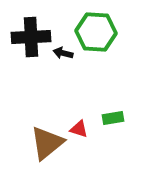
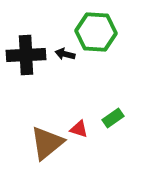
black cross: moved 5 px left, 18 px down
black arrow: moved 2 px right, 1 px down
green rectangle: rotated 25 degrees counterclockwise
